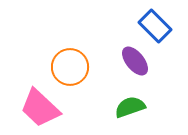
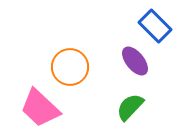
green semicircle: rotated 28 degrees counterclockwise
